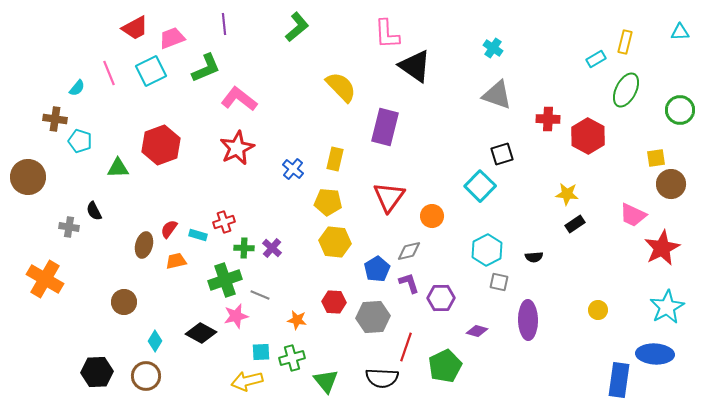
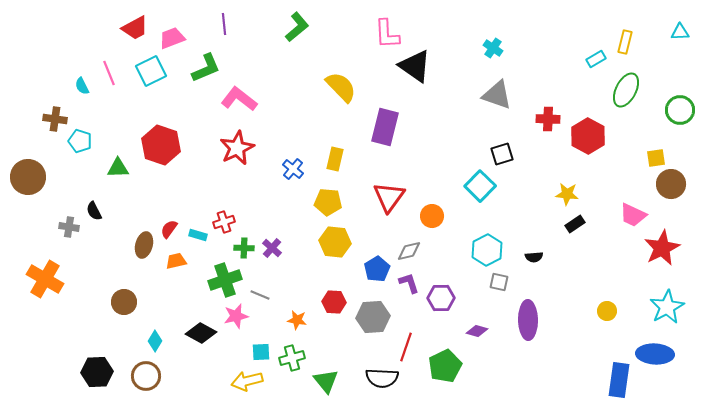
cyan semicircle at (77, 88): moved 5 px right, 2 px up; rotated 114 degrees clockwise
red hexagon at (161, 145): rotated 21 degrees counterclockwise
yellow circle at (598, 310): moved 9 px right, 1 px down
